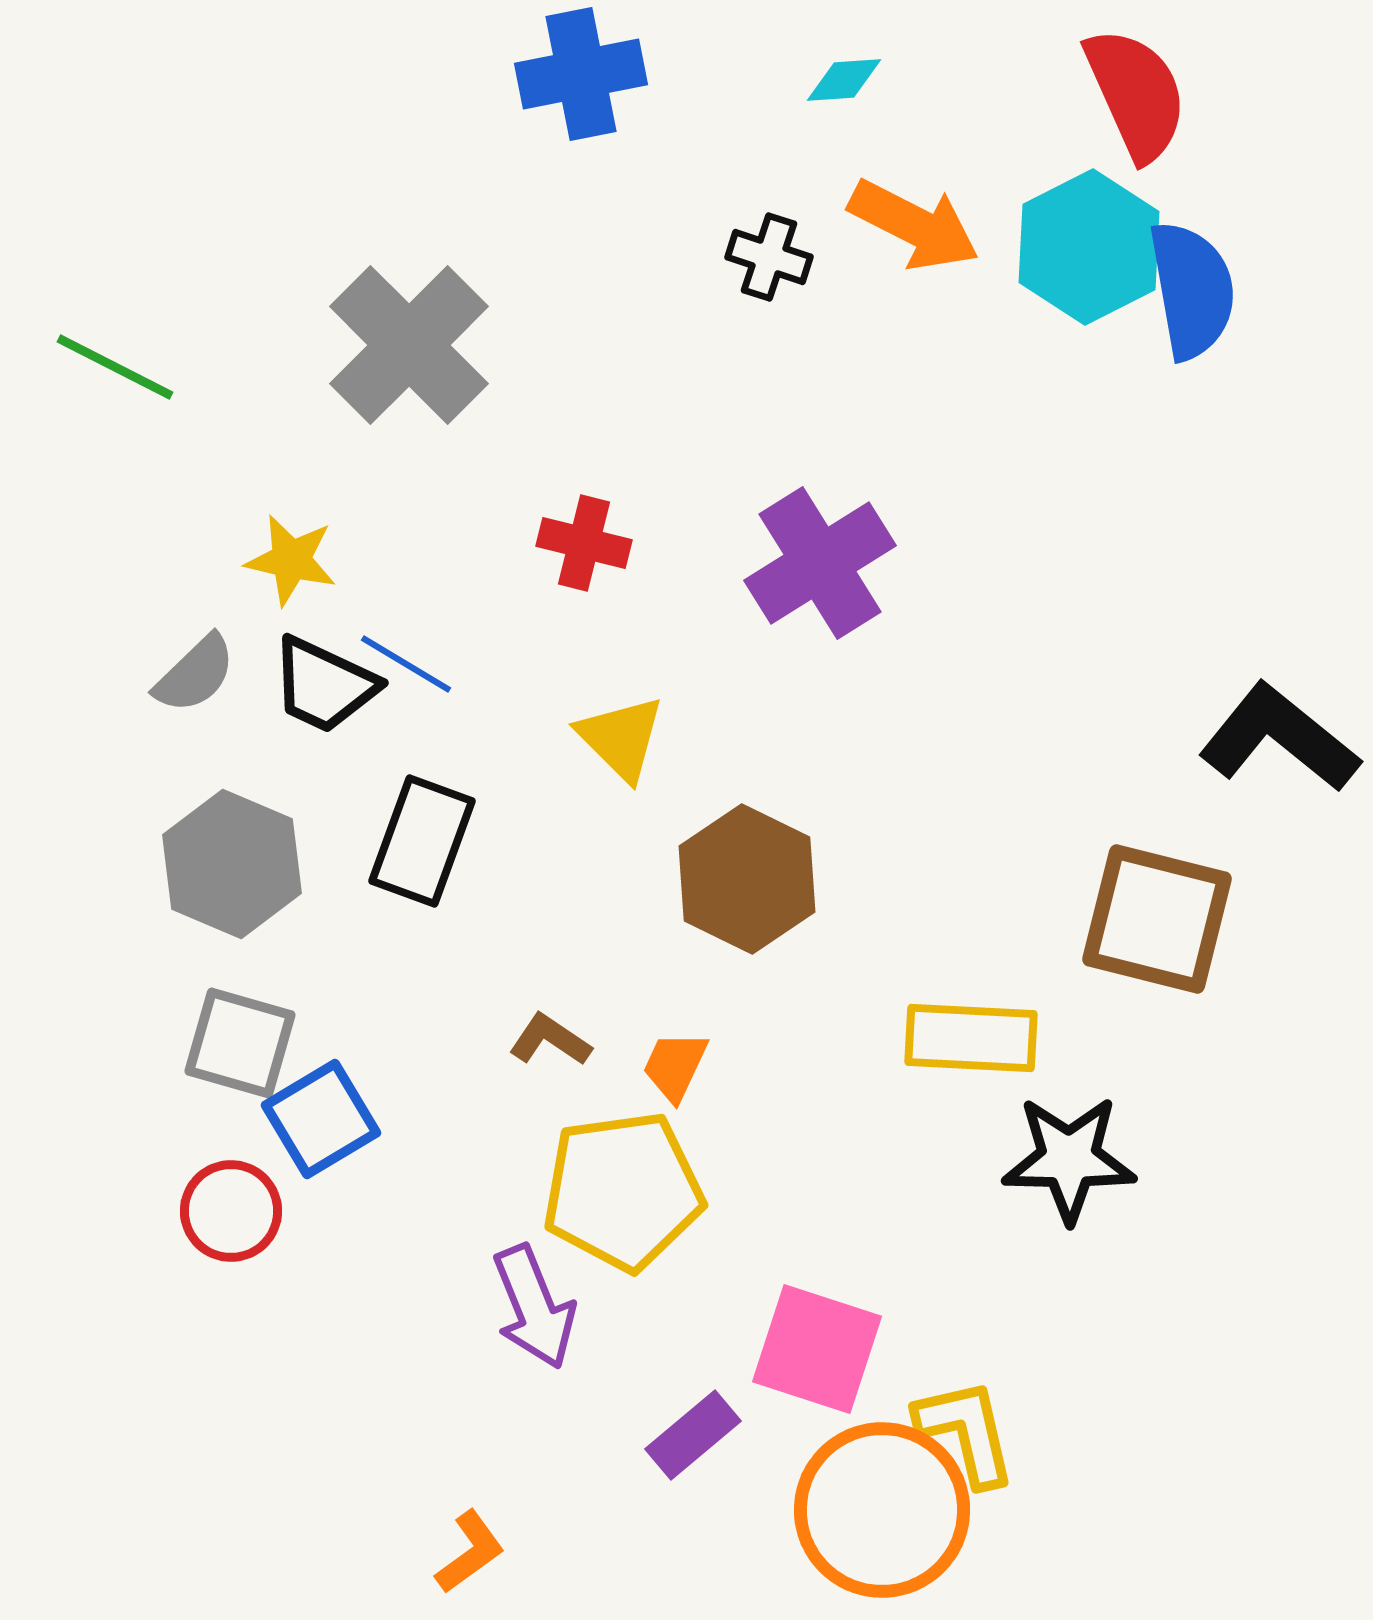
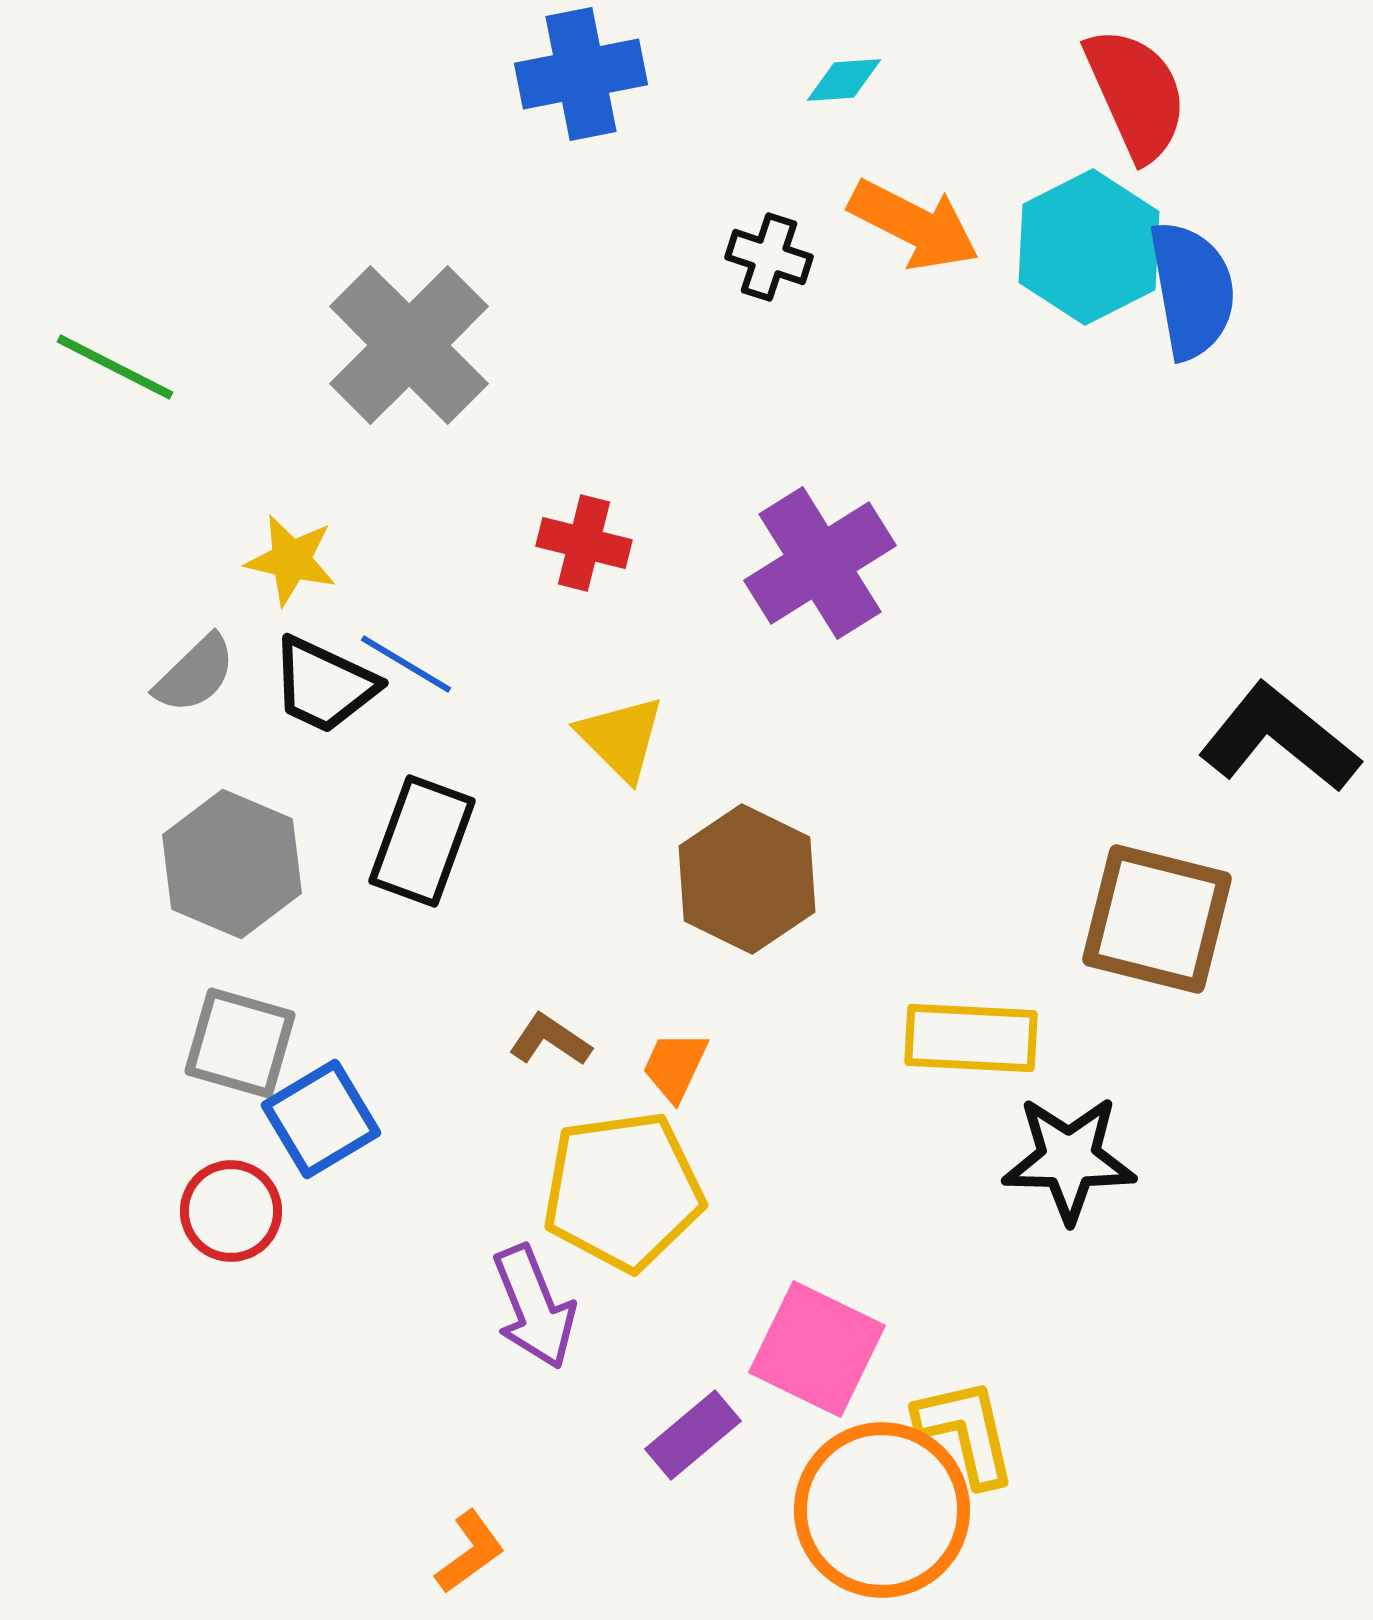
pink square: rotated 8 degrees clockwise
